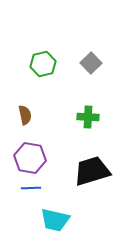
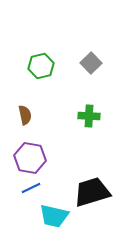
green hexagon: moved 2 px left, 2 px down
green cross: moved 1 px right, 1 px up
black trapezoid: moved 21 px down
blue line: rotated 24 degrees counterclockwise
cyan trapezoid: moved 1 px left, 4 px up
